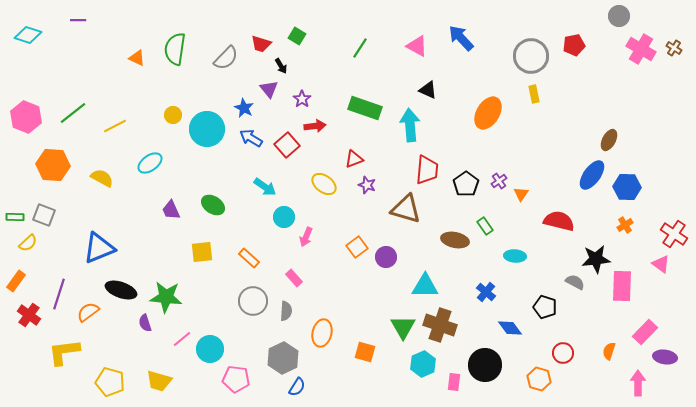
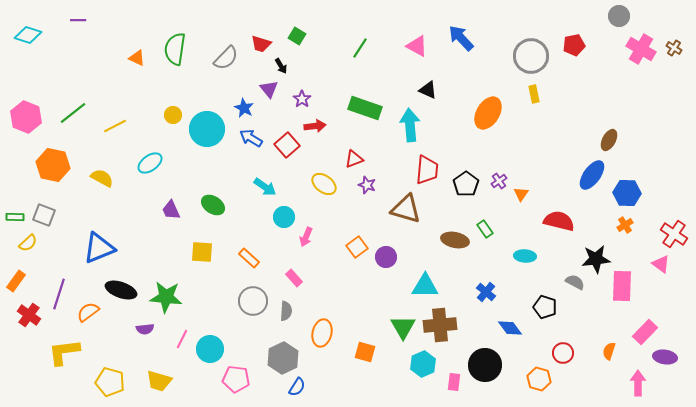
orange hexagon at (53, 165): rotated 8 degrees clockwise
blue hexagon at (627, 187): moved 6 px down
green rectangle at (485, 226): moved 3 px down
yellow square at (202, 252): rotated 10 degrees clockwise
cyan ellipse at (515, 256): moved 10 px right
purple semicircle at (145, 323): moved 6 px down; rotated 78 degrees counterclockwise
brown cross at (440, 325): rotated 24 degrees counterclockwise
pink line at (182, 339): rotated 24 degrees counterclockwise
